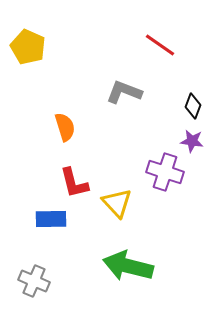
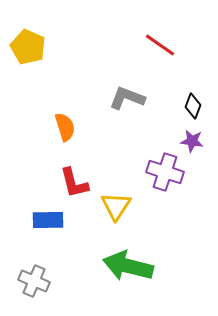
gray L-shape: moved 3 px right, 6 px down
yellow triangle: moved 1 px left, 3 px down; rotated 16 degrees clockwise
blue rectangle: moved 3 px left, 1 px down
